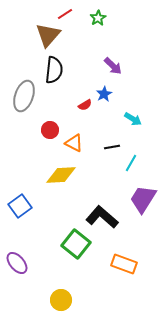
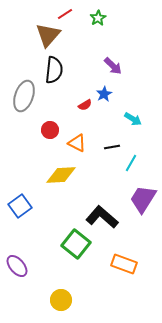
orange triangle: moved 3 px right
purple ellipse: moved 3 px down
